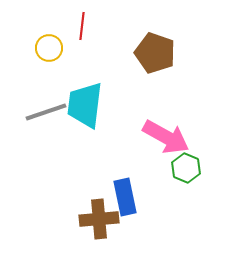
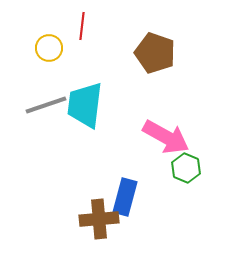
gray line: moved 7 px up
blue rectangle: rotated 27 degrees clockwise
